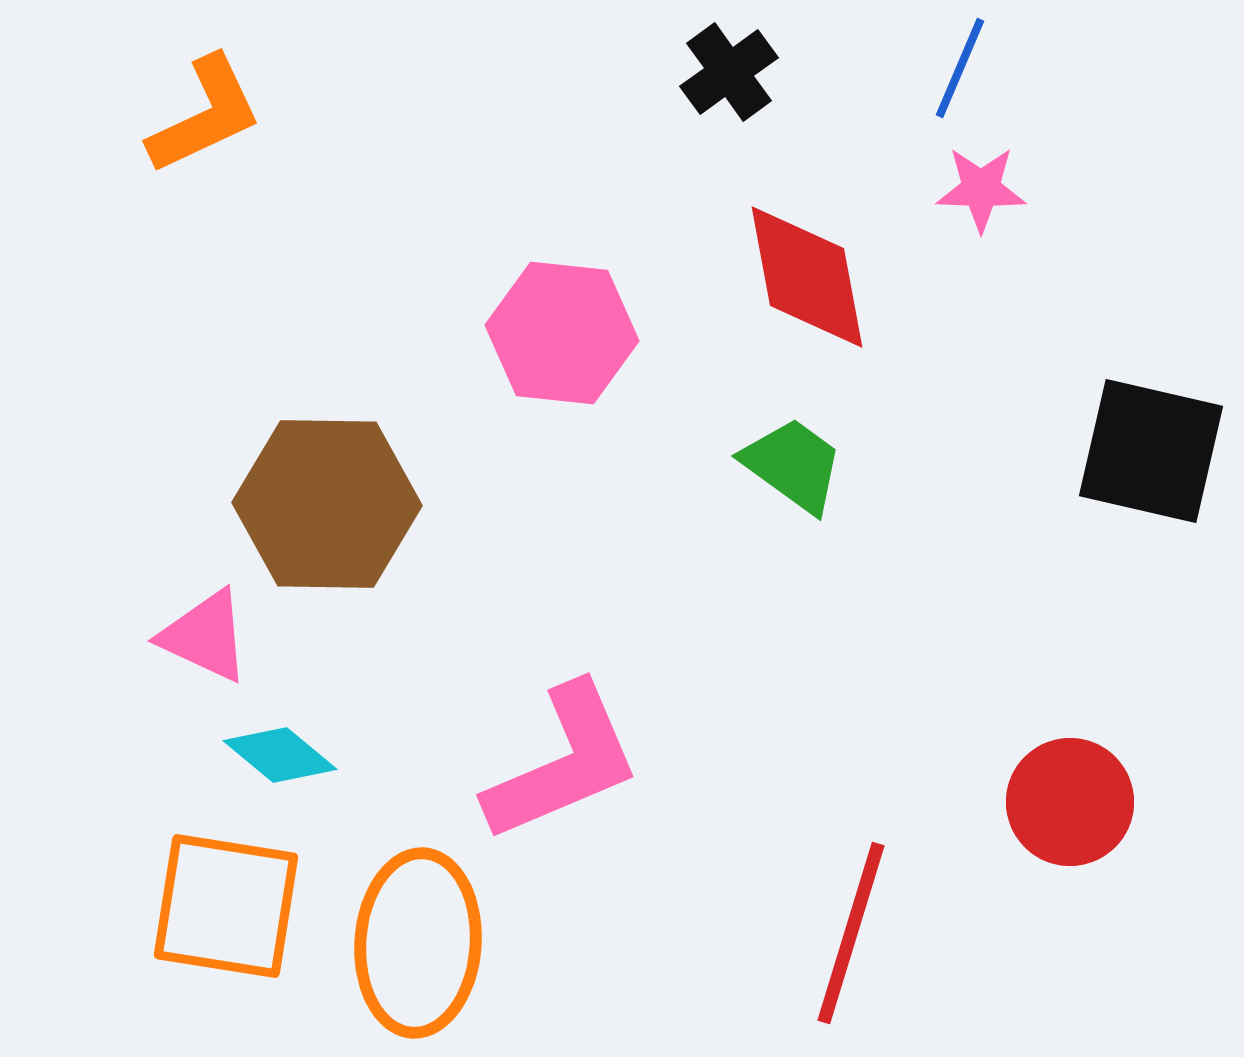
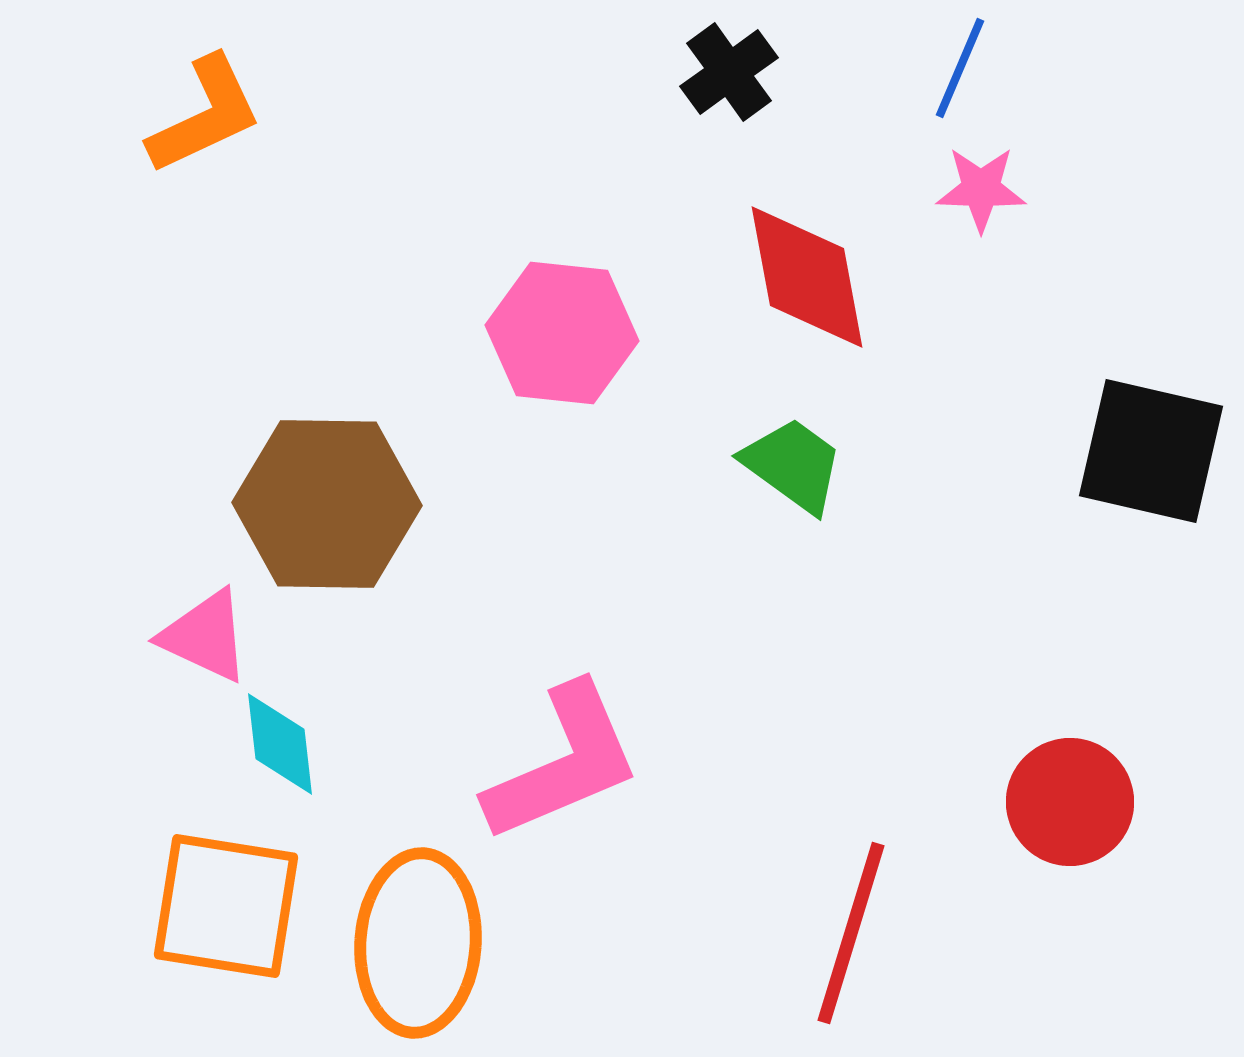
cyan diamond: moved 11 px up; rotated 44 degrees clockwise
